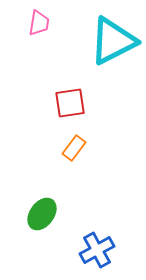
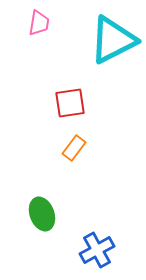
cyan triangle: moved 1 px up
green ellipse: rotated 56 degrees counterclockwise
